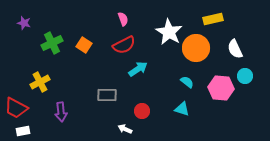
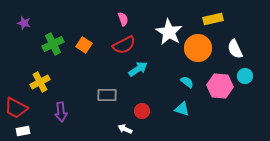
green cross: moved 1 px right, 1 px down
orange circle: moved 2 px right
pink hexagon: moved 1 px left, 2 px up
